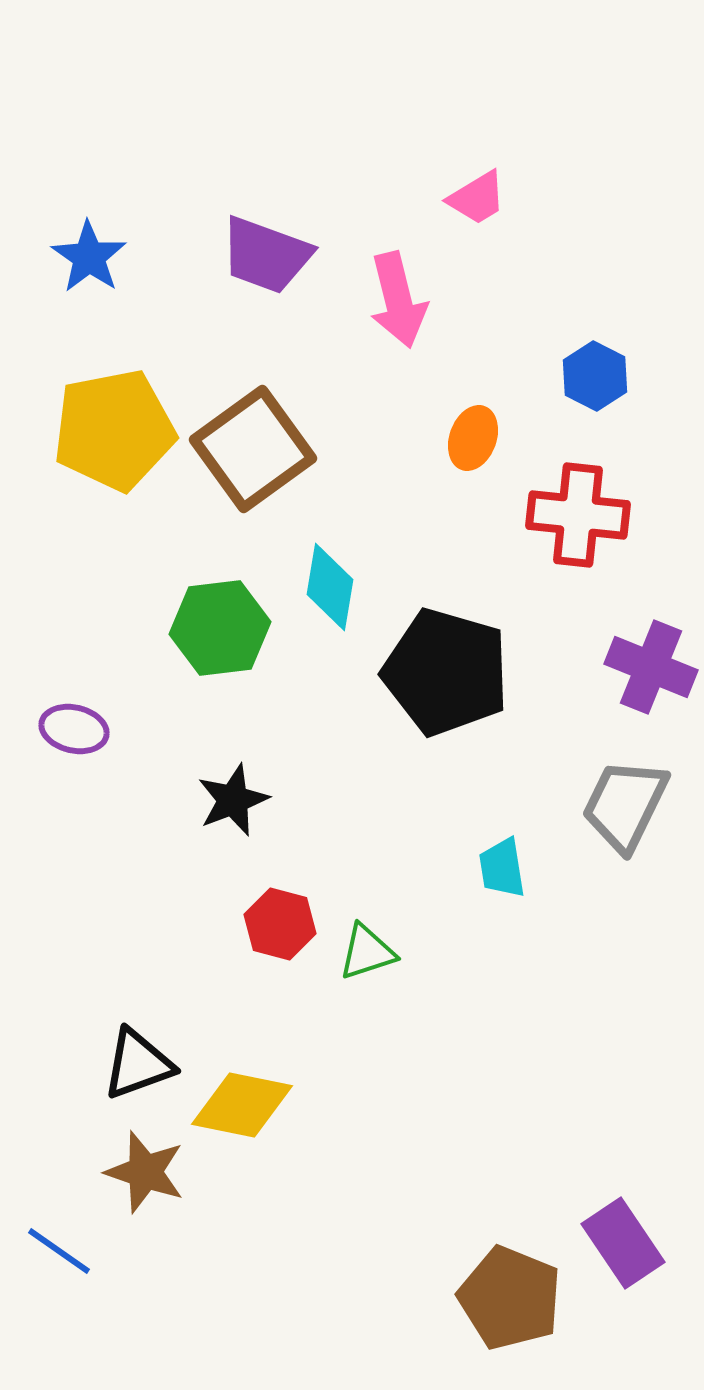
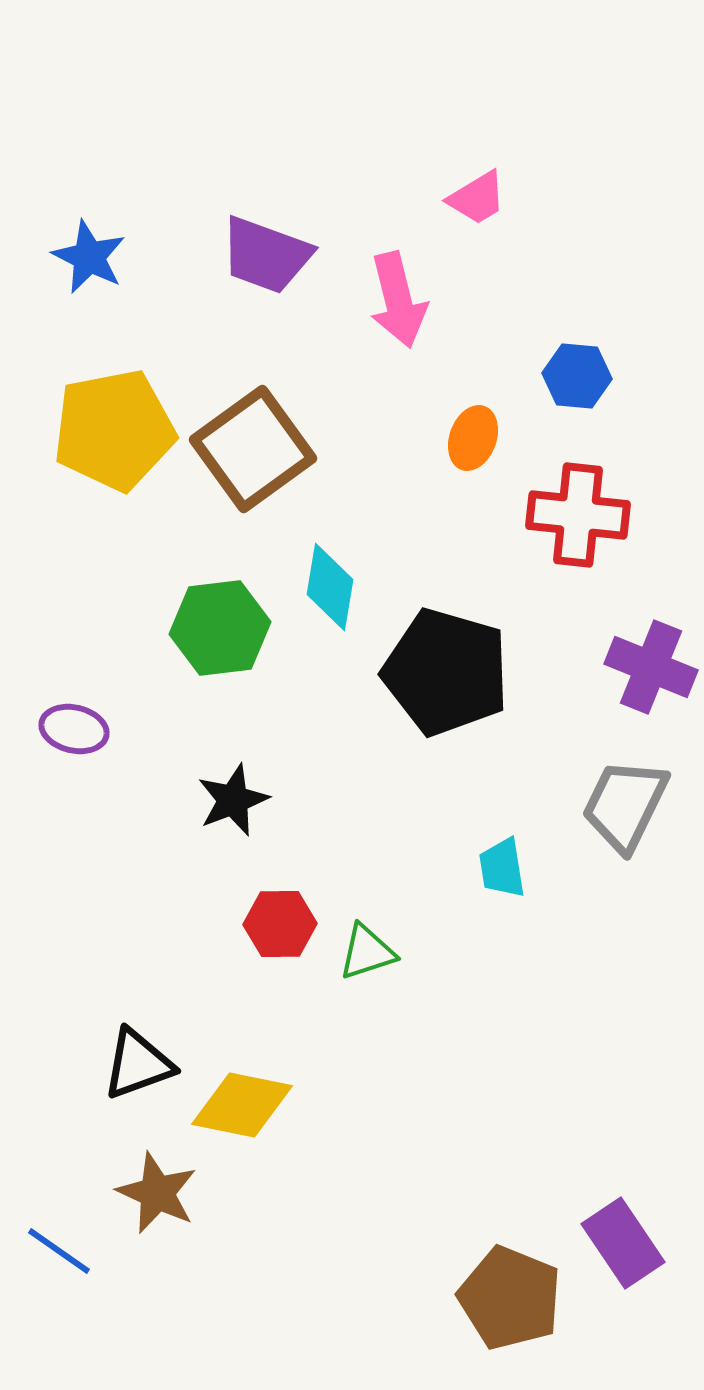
blue star: rotated 8 degrees counterclockwise
blue hexagon: moved 18 px left; rotated 22 degrees counterclockwise
red hexagon: rotated 16 degrees counterclockwise
brown star: moved 12 px right, 21 px down; rotated 6 degrees clockwise
